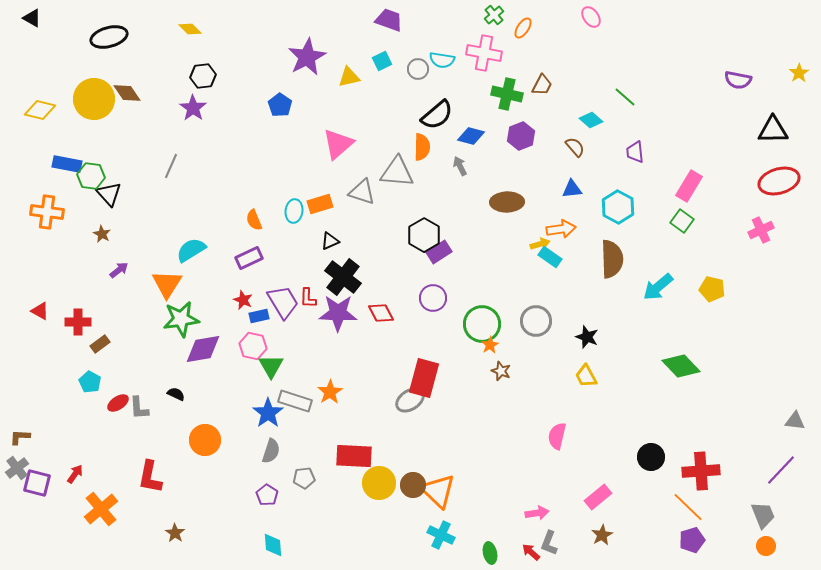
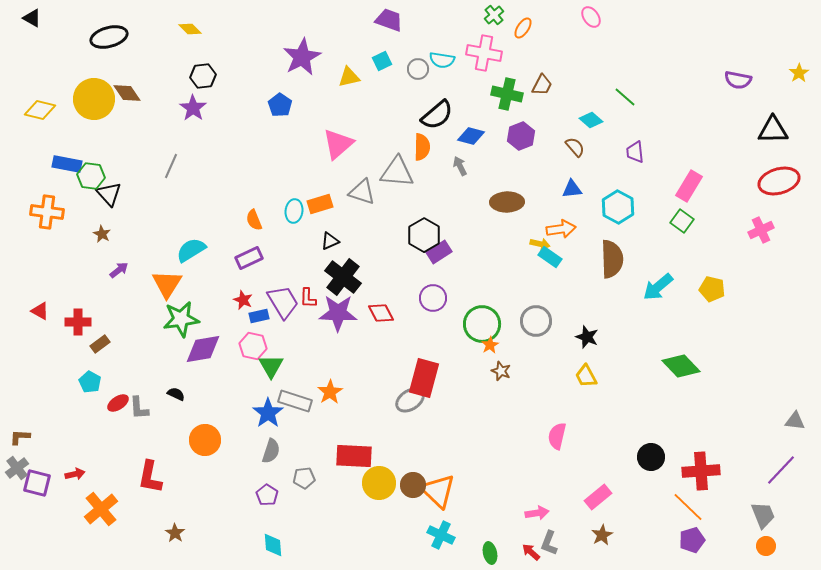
purple star at (307, 57): moved 5 px left
yellow arrow at (540, 244): rotated 30 degrees clockwise
red arrow at (75, 474): rotated 42 degrees clockwise
